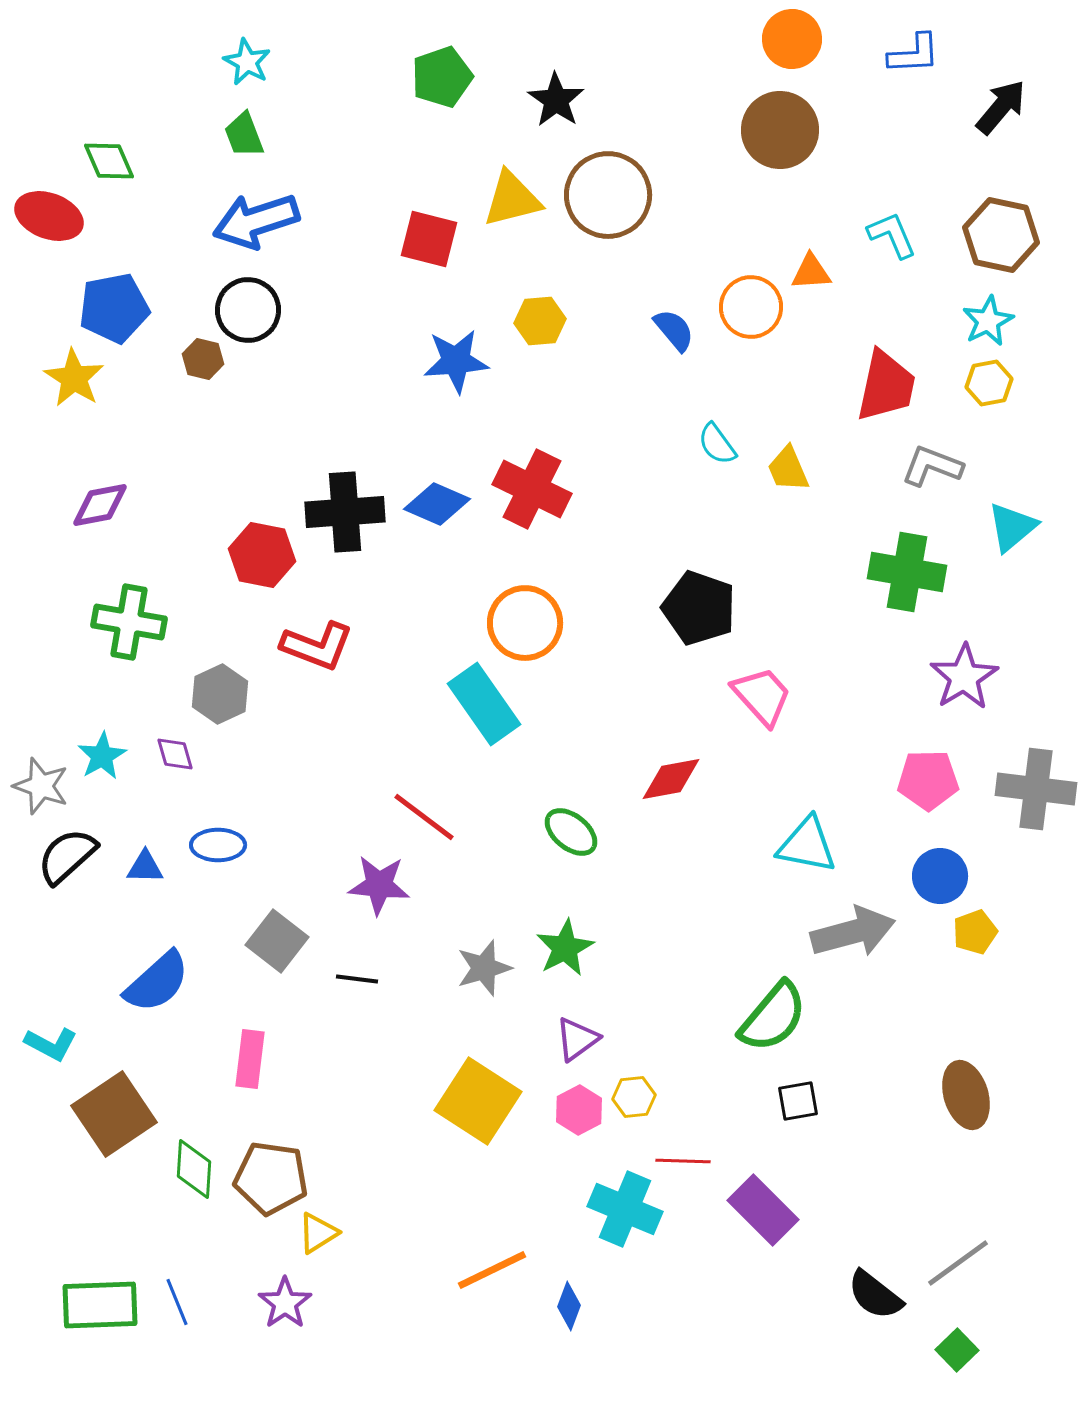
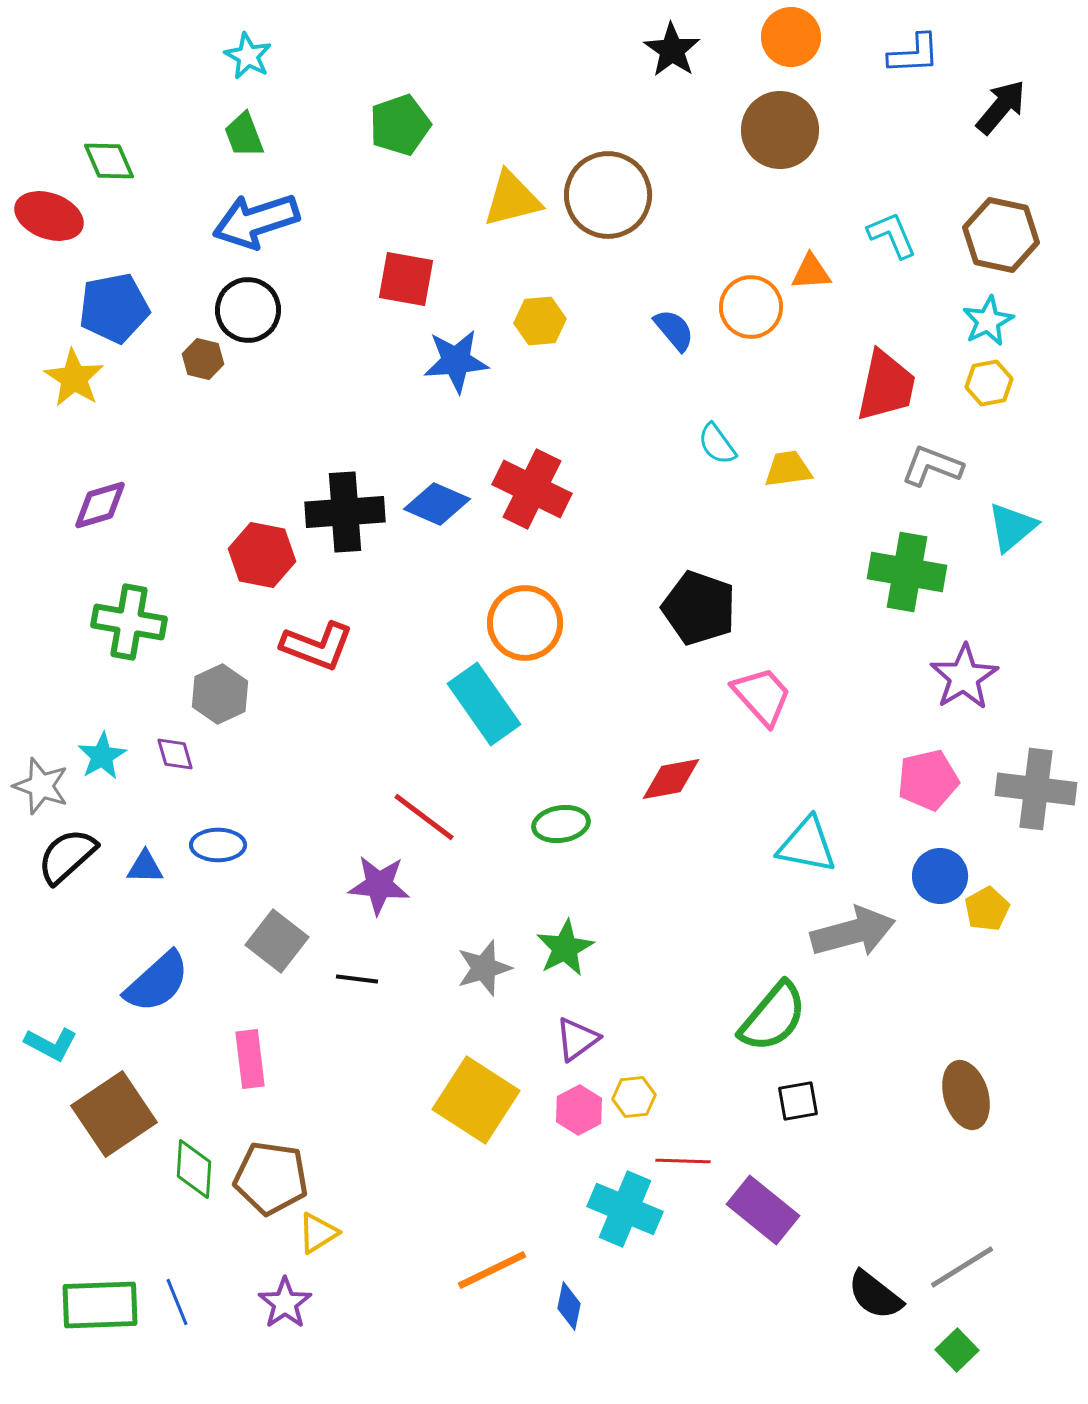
orange circle at (792, 39): moved 1 px left, 2 px up
cyan star at (247, 62): moved 1 px right, 6 px up
green pentagon at (442, 77): moved 42 px left, 48 px down
black star at (556, 100): moved 116 px right, 50 px up
red square at (429, 239): moved 23 px left, 40 px down; rotated 4 degrees counterclockwise
yellow trapezoid at (788, 469): rotated 105 degrees clockwise
purple diamond at (100, 505): rotated 6 degrees counterclockwise
pink pentagon at (928, 780): rotated 12 degrees counterclockwise
green ellipse at (571, 832): moved 10 px left, 8 px up; rotated 48 degrees counterclockwise
yellow pentagon at (975, 932): moved 12 px right, 23 px up; rotated 9 degrees counterclockwise
pink rectangle at (250, 1059): rotated 14 degrees counterclockwise
yellow square at (478, 1101): moved 2 px left, 1 px up
purple rectangle at (763, 1210): rotated 6 degrees counterclockwise
gray line at (958, 1263): moved 4 px right, 4 px down; rotated 4 degrees clockwise
blue diamond at (569, 1306): rotated 9 degrees counterclockwise
